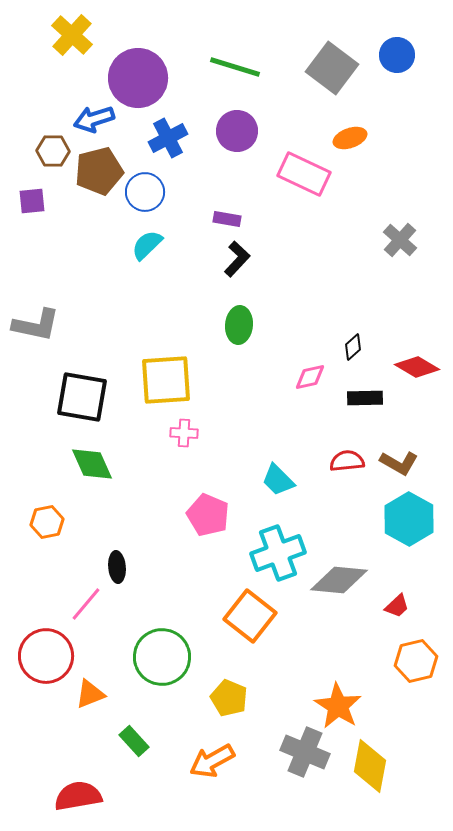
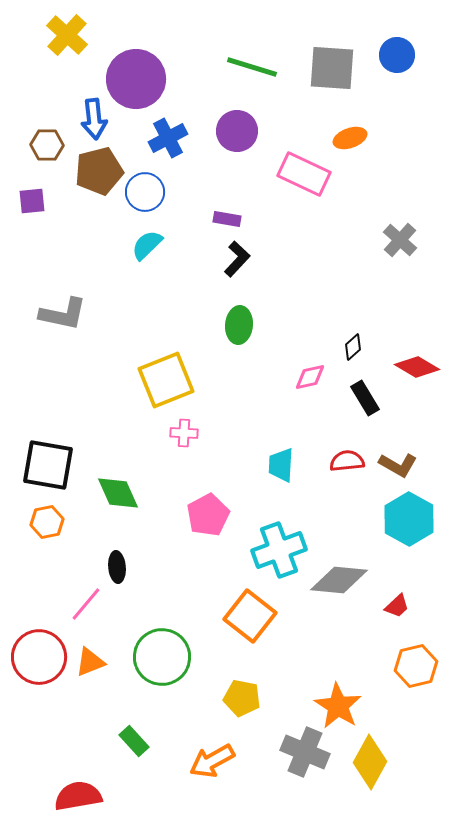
yellow cross at (72, 35): moved 5 px left
green line at (235, 67): moved 17 px right
gray square at (332, 68): rotated 33 degrees counterclockwise
purple circle at (138, 78): moved 2 px left, 1 px down
blue arrow at (94, 119): rotated 78 degrees counterclockwise
brown hexagon at (53, 151): moved 6 px left, 6 px up
gray L-shape at (36, 325): moved 27 px right, 11 px up
yellow square at (166, 380): rotated 18 degrees counterclockwise
black square at (82, 397): moved 34 px left, 68 px down
black rectangle at (365, 398): rotated 60 degrees clockwise
brown L-shape at (399, 463): moved 1 px left, 2 px down
green diamond at (92, 464): moved 26 px right, 29 px down
cyan trapezoid at (278, 480): moved 3 px right, 15 px up; rotated 48 degrees clockwise
pink pentagon at (208, 515): rotated 21 degrees clockwise
cyan cross at (278, 553): moved 1 px right, 3 px up
red circle at (46, 656): moved 7 px left, 1 px down
orange hexagon at (416, 661): moved 5 px down
orange triangle at (90, 694): moved 32 px up
yellow pentagon at (229, 698): moved 13 px right; rotated 12 degrees counterclockwise
yellow diamond at (370, 766): moved 4 px up; rotated 18 degrees clockwise
